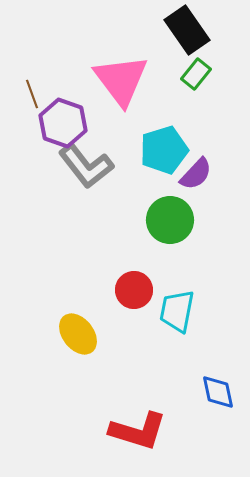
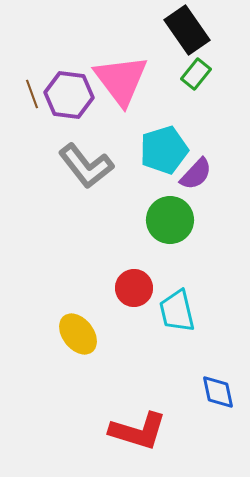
purple hexagon: moved 6 px right, 28 px up; rotated 12 degrees counterclockwise
red circle: moved 2 px up
cyan trapezoid: rotated 24 degrees counterclockwise
